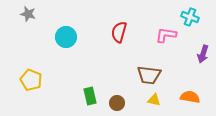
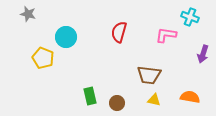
yellow pentagon: moved 12 px right, 22 px up
